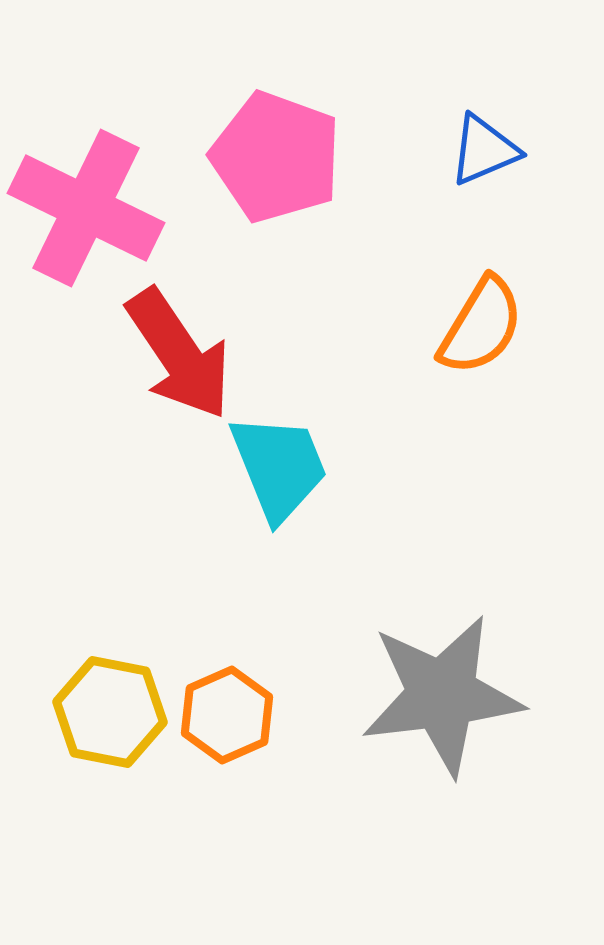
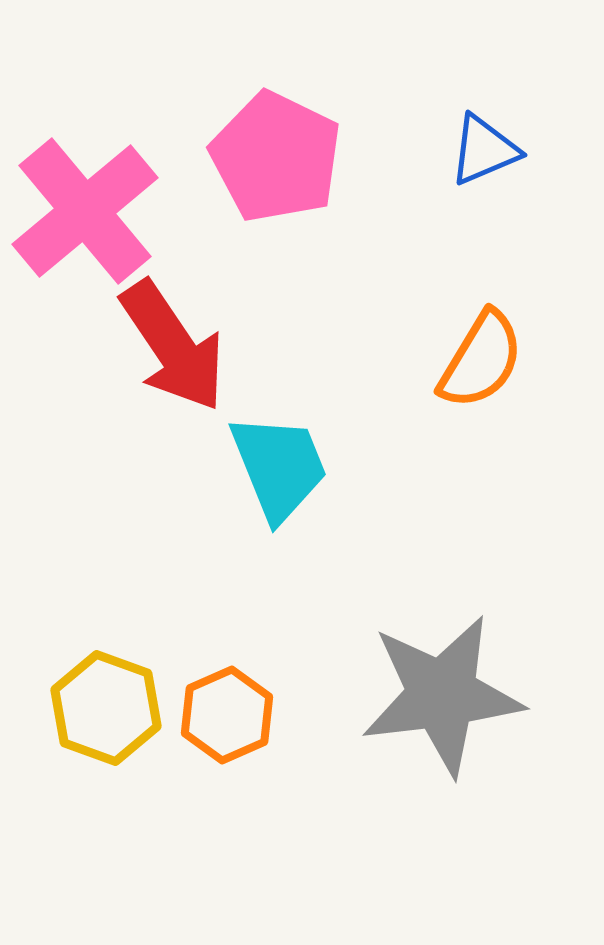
pink pentagon: rotated 6 degrees clockwise
pink cross: moved 1 px left, 3 px down; rotated 24 degrees clockwise
orange semicircle: moved 34 px down
red arrow: moved 6 px left, 8 px up
yellow hexagon: moved 4 px left, 4 px up; rotated 9 degrees clockwise
